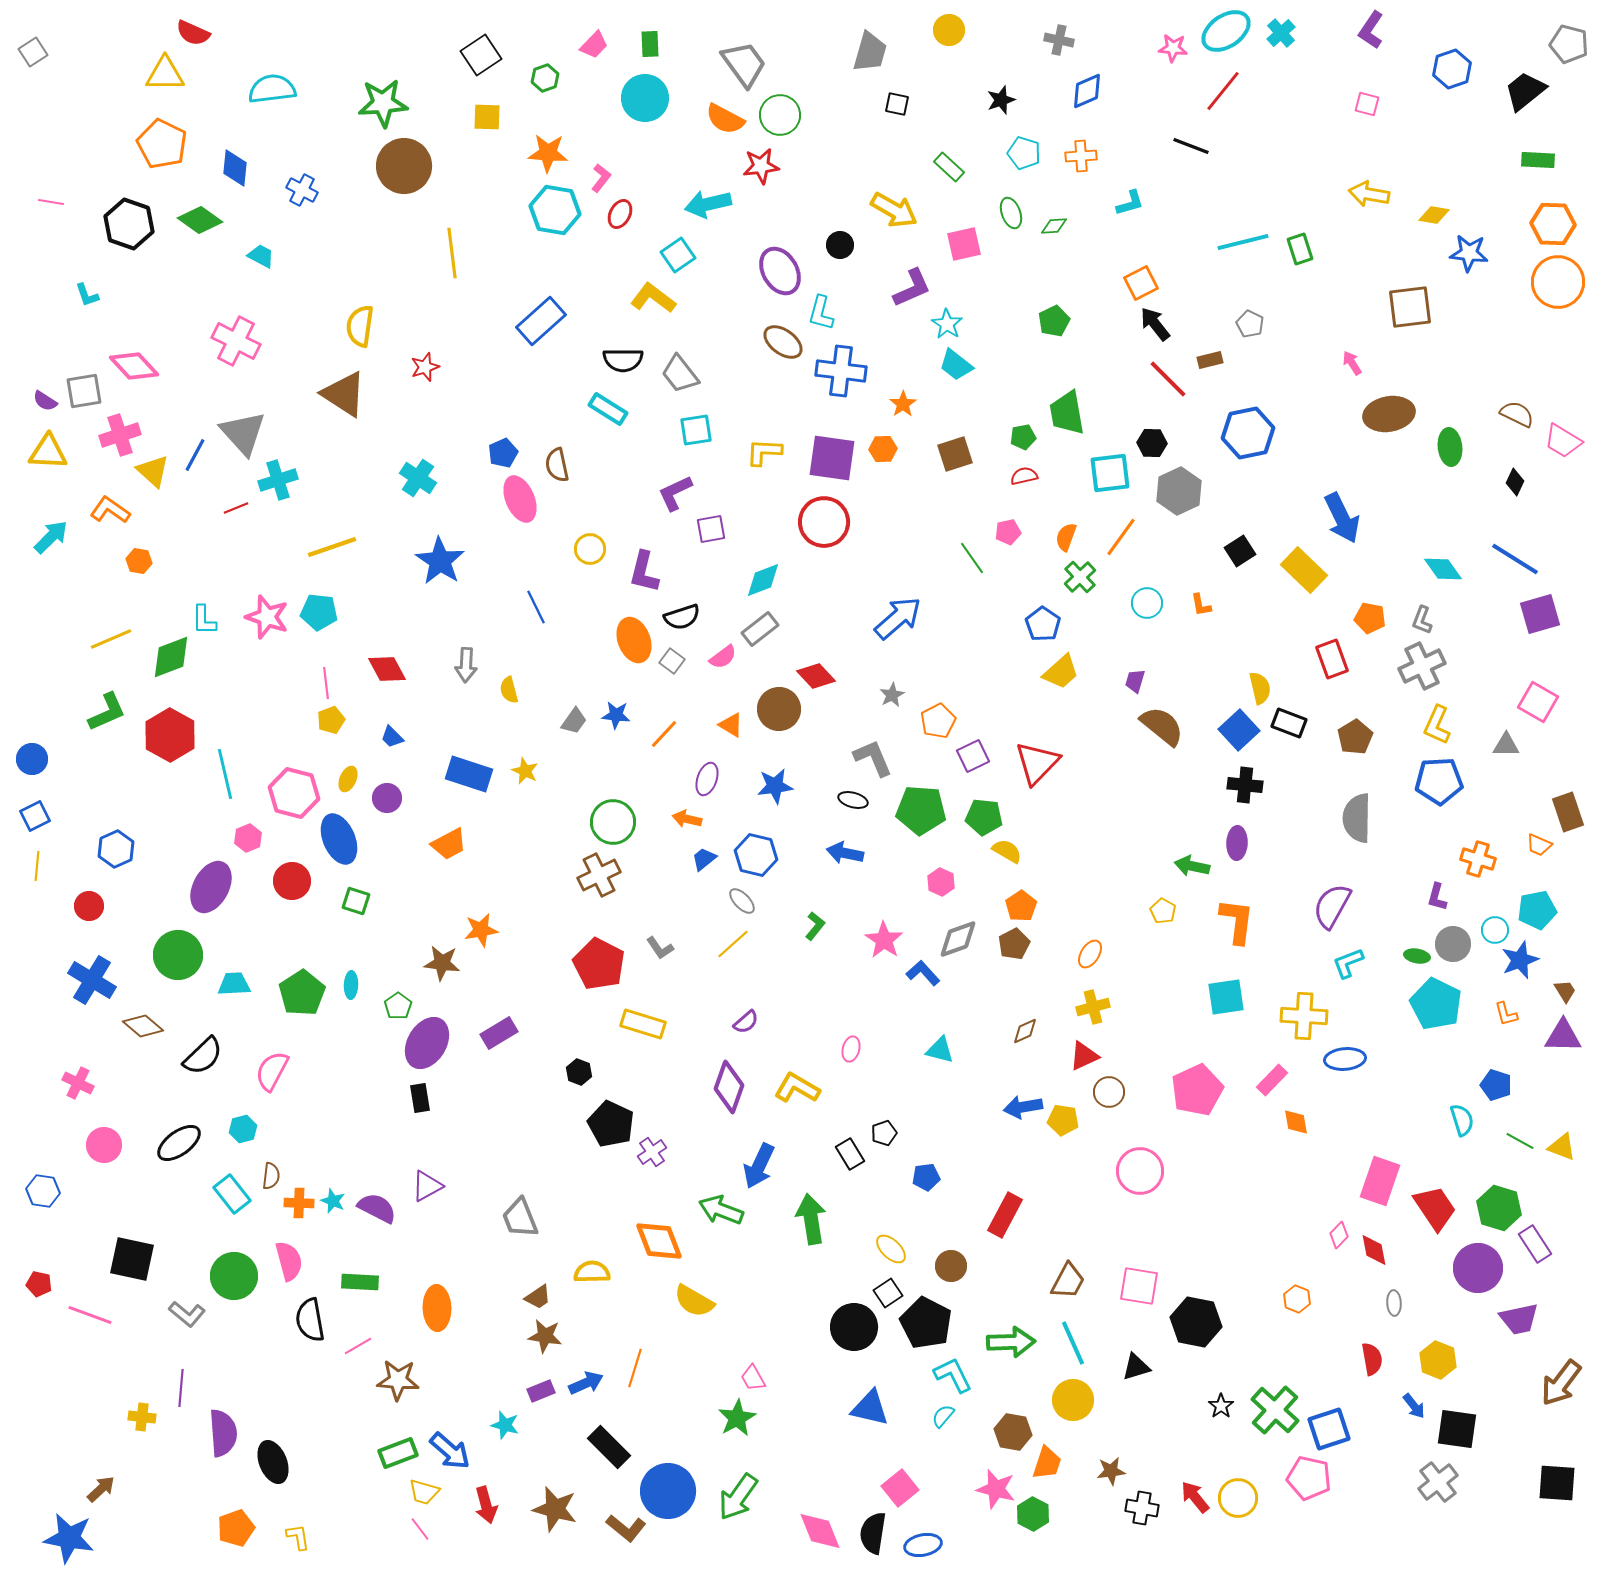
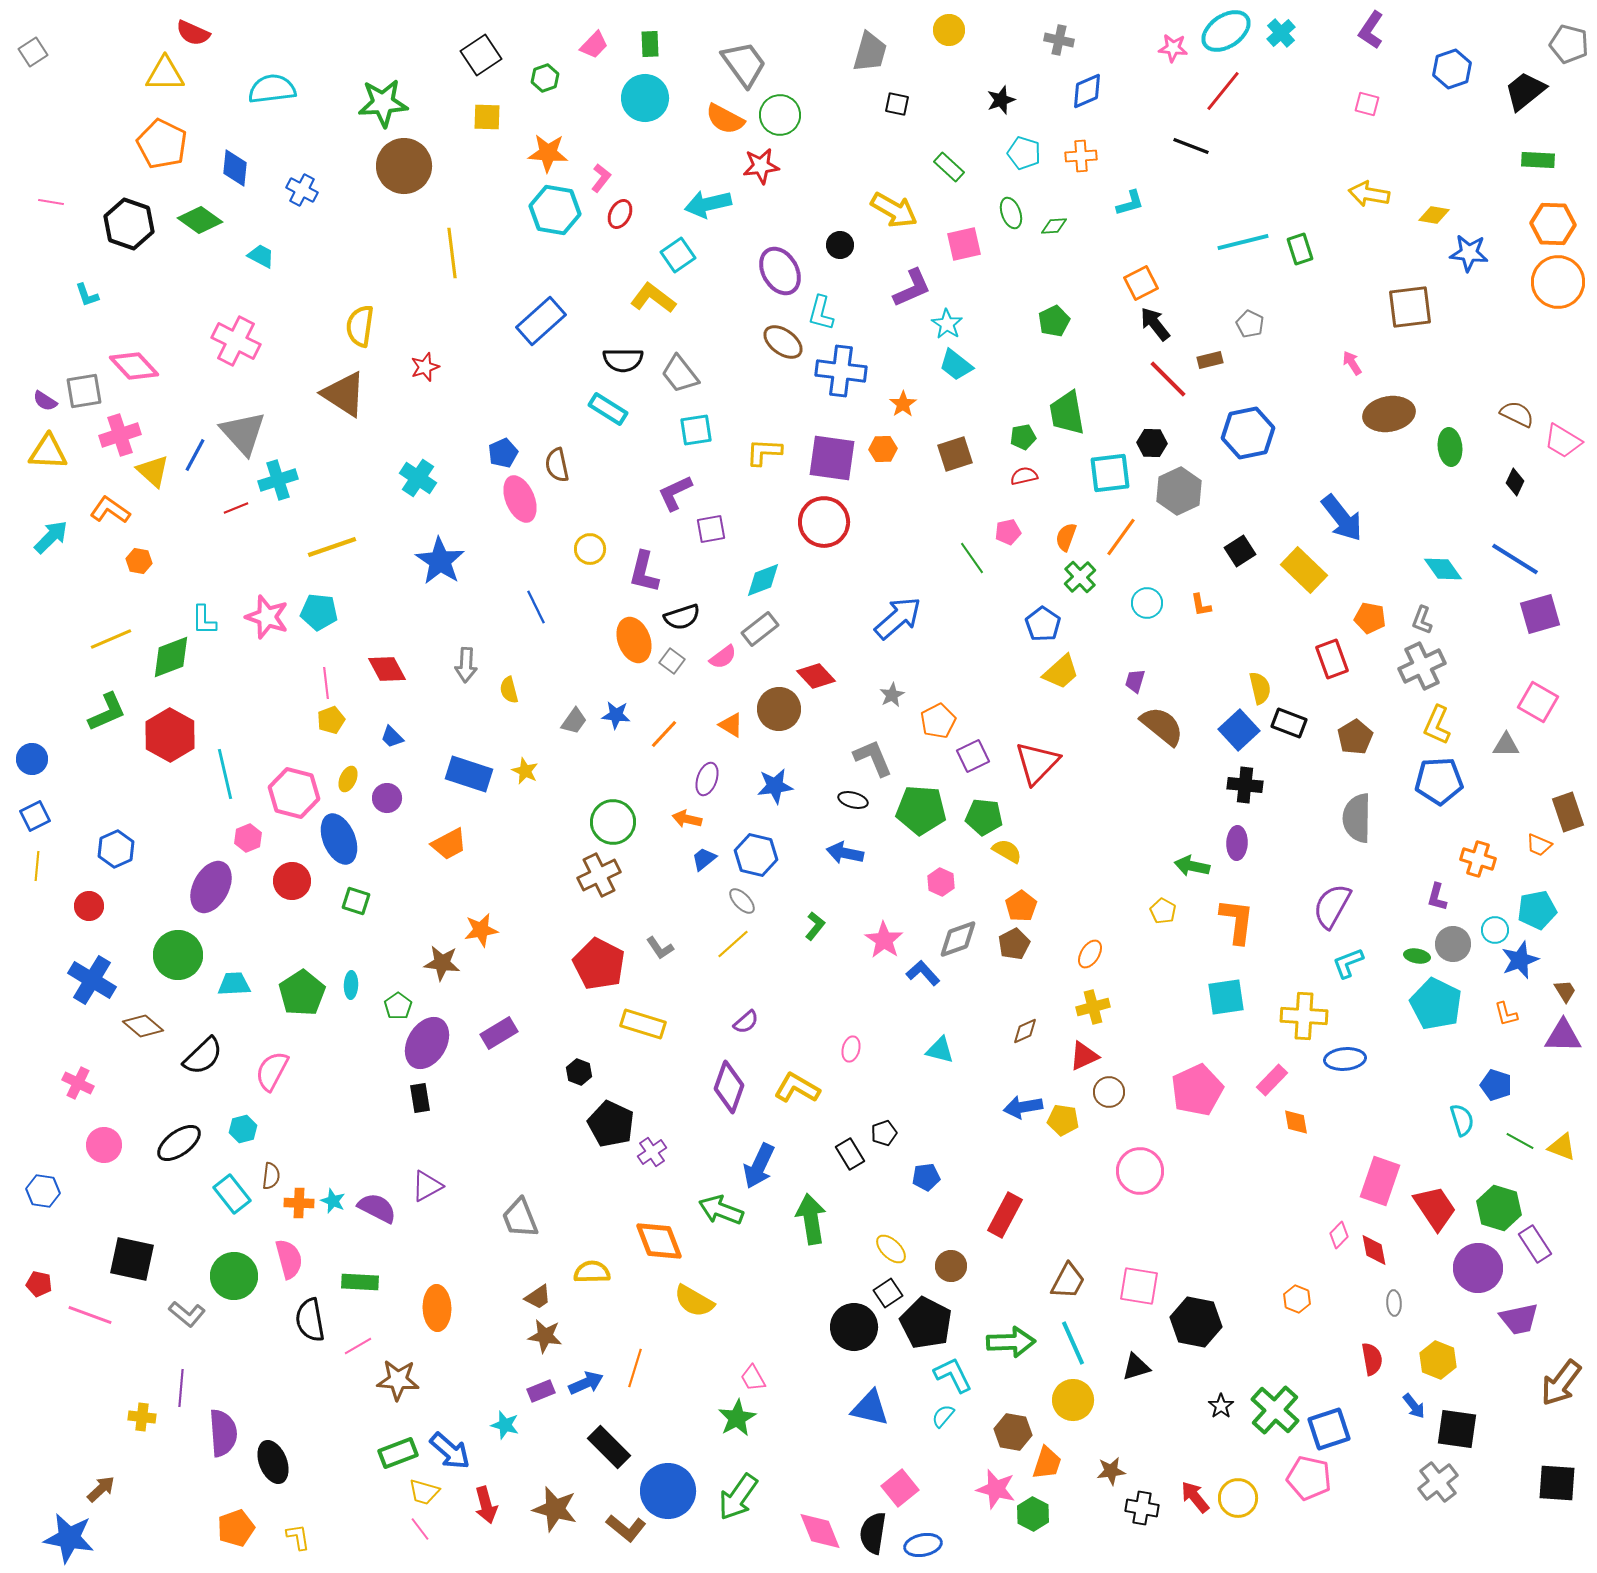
blue arrow at (1342, 518): rotated 12 degrees counterclockwise
pink semicircle at (289, 1261): moved 2 px up
